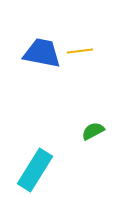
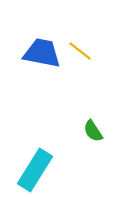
yellow line: rotated 45 degrees clockwise
green semicircle: rotated 95 degrees counterclockwise
